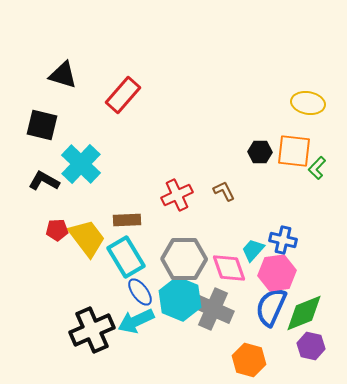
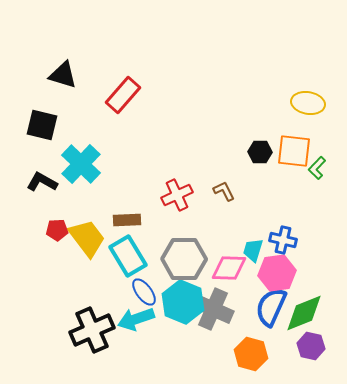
black L-shape: moved 2 px left, 1 px down
cyan trapezoid: rotated 25 degrees counterclockwise
cyan rectangle: moved 2 px right, 1 px up
pink diamond: rotated 69 degrees counterclockwise
blue ellipse: moved 4 px right
cyan hexagon: moved 3 px right, 3 px down
cyan arrow: moved 2 px up; rotated 6 degrees clockwise
orange hexagon: moved 2 px right, 6 px up
